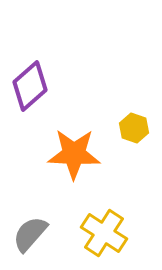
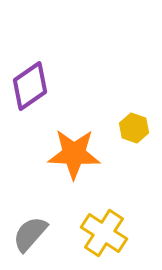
purple diamond: rotated 6 degrees clockwise
